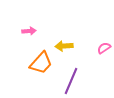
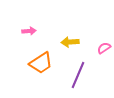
yellow arrow: moved 6 px right, 4 px up
orange trapezoid: rotated 15 degrees clockwise
purple line: moved 7 px right, 6 px up
